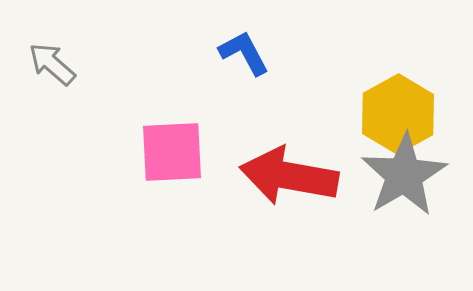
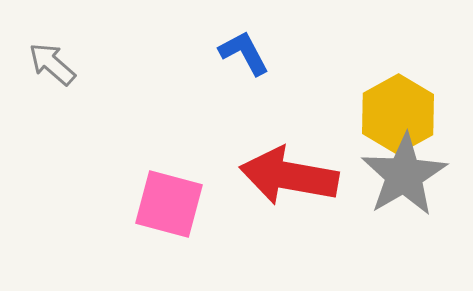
pink square: moved 3 px left, 52 px down; rotated 18 degrees clockwise
